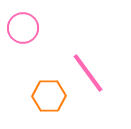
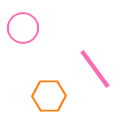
pink line: moved 7 px right, 4 px up
